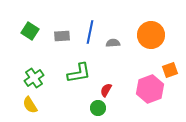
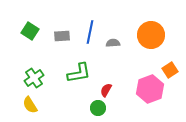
orange square: rotated 14 degrees counterclockwise
